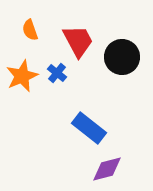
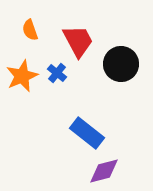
black circle: moved 1 px left, 7 px down
blue rectangle: moved 2 px left, 5 px down
purple diamond: moved 3 px left, 2 px down
